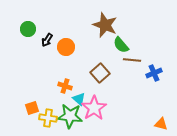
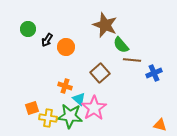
orange triangle: moved 1 px left, 1 px down
